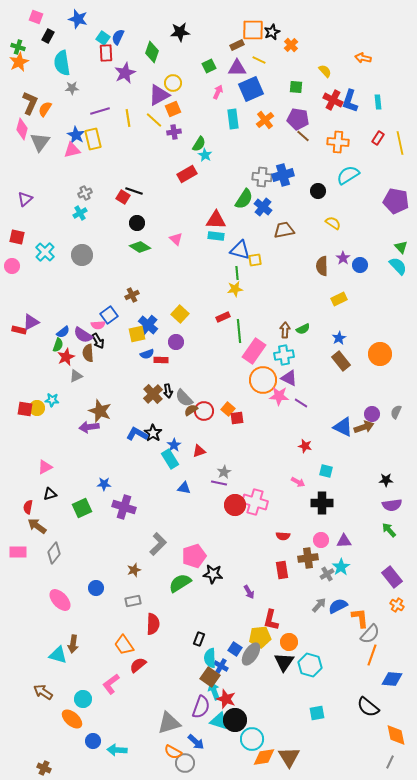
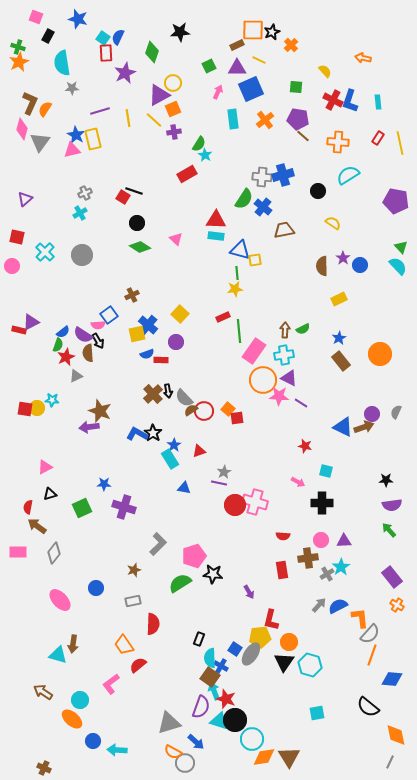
cyan circle at (83, 699): moved 3 px left, 1 px down
